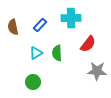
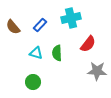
cyan cross: rotated 12 degrees counterclockwise
brown semicircle: rotated 28 degrees counterclockwise
cyan triangle: rotated 48 degrees clockwise
